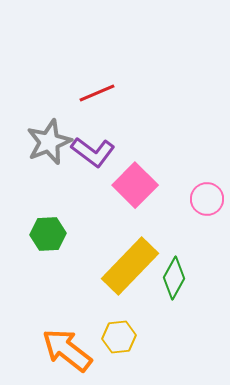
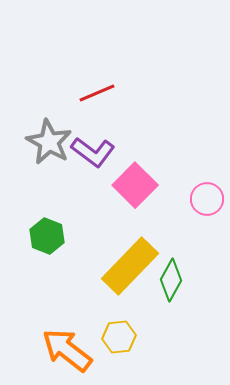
gray star: rotated 21 degrees counterclockwise
green hexagon: moved 1 px left, 2 px down; rotated 24 degrees clockwise
green diamond: moved 3 px left, 2 px down
